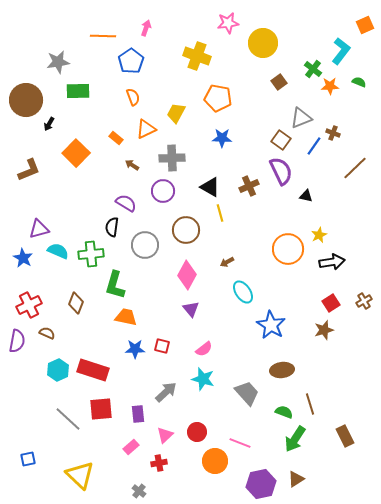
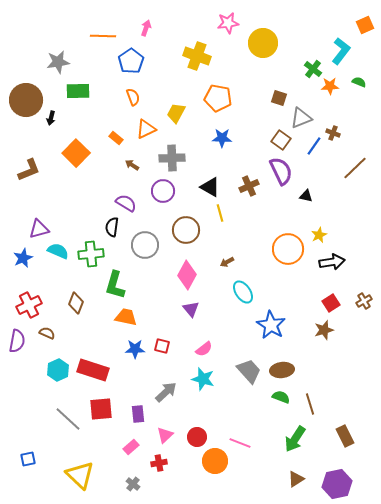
brown square at (279, 82): moved 16 px down; rotated 35 degrees counterclockwise
black arrow at (49, 124): moved 2 px right, 6 px up; rotated 16 degrees counterclockwise
blue star at (23, 258): rotated 18 degrees clockwise
gray trapezoid at (247, 393): moved 2 px right, 22 px up
green semicircle at (284, 412): moved 3 px left, 15 px up
red circle at (197, 432): moved 5 px down
purple hexagon at (261, 484): moved 76 px right
gray cross at (139, 491): moved 6 px left, 7 px up
